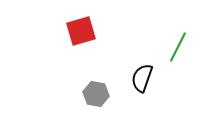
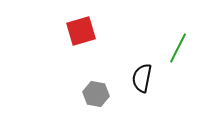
green line: moved 1 px down
black semicircle: rotated 8 degrees counterclockwise
